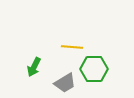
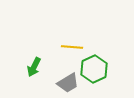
green hexagon: rotated 24 degrees counterclockwise
gray trapezoid: moved 3 px right
